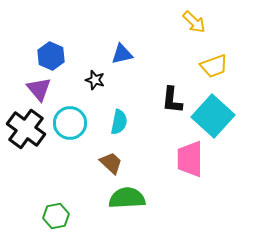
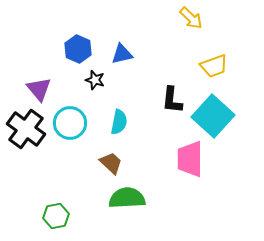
yellow arrow: moved 3 px left, 4 px up
blue hexagon: moved 27 px right, 7 px up
